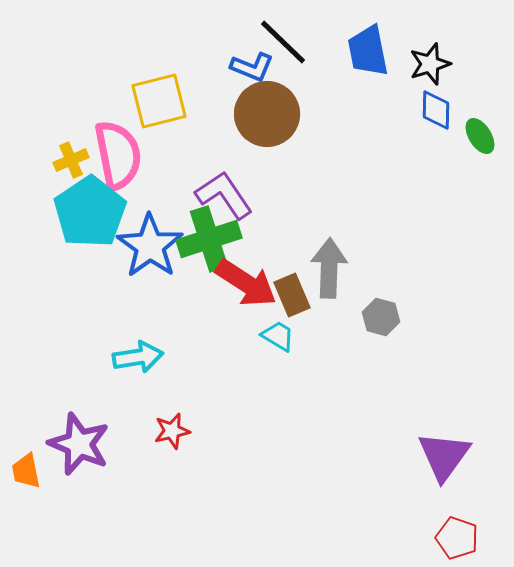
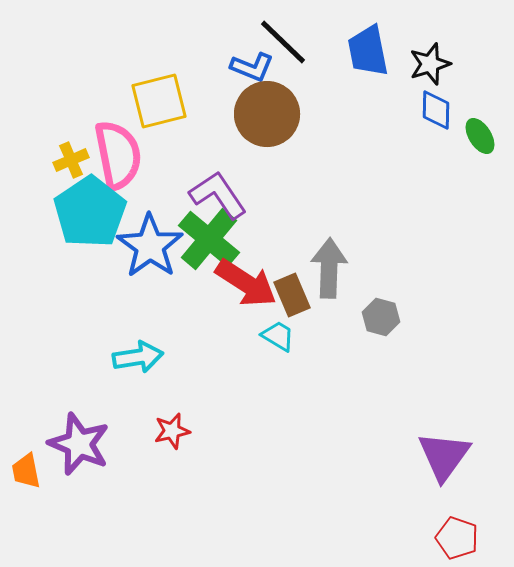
purple L-shape: moved 6 px left
green cross: rotated 32 degrees counterclockwise
